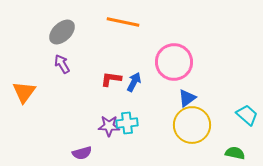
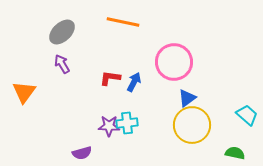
red L-shape: moved 1 px left, 1 px up
